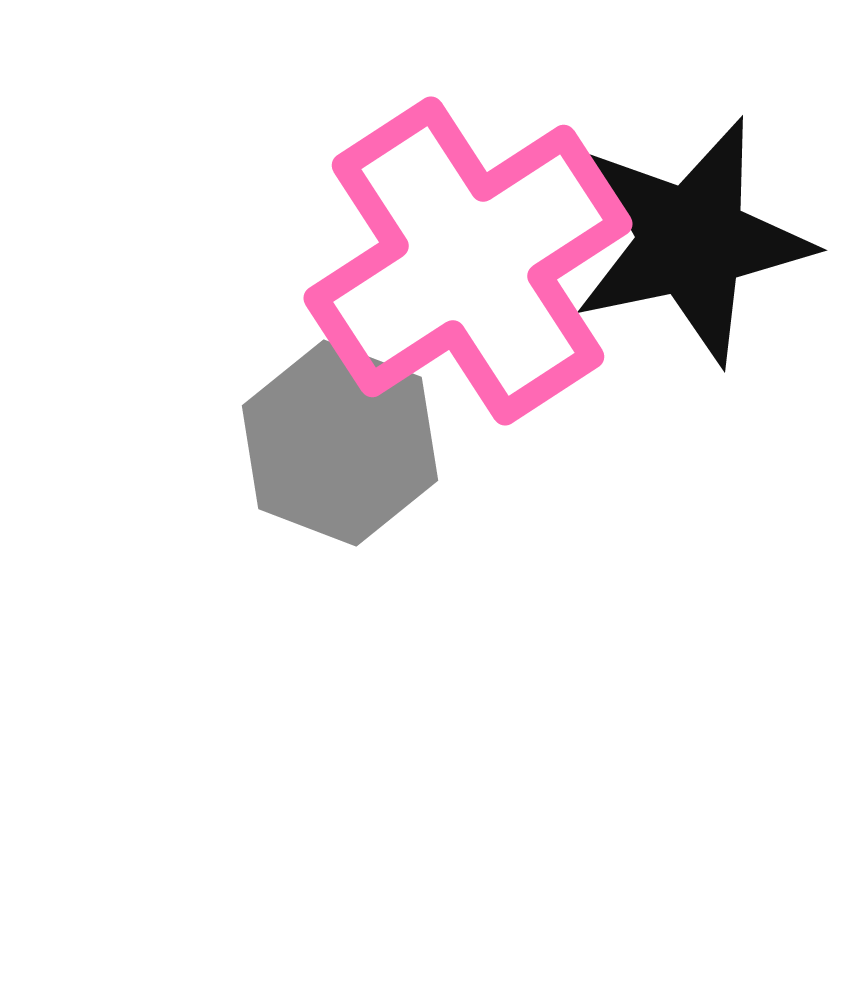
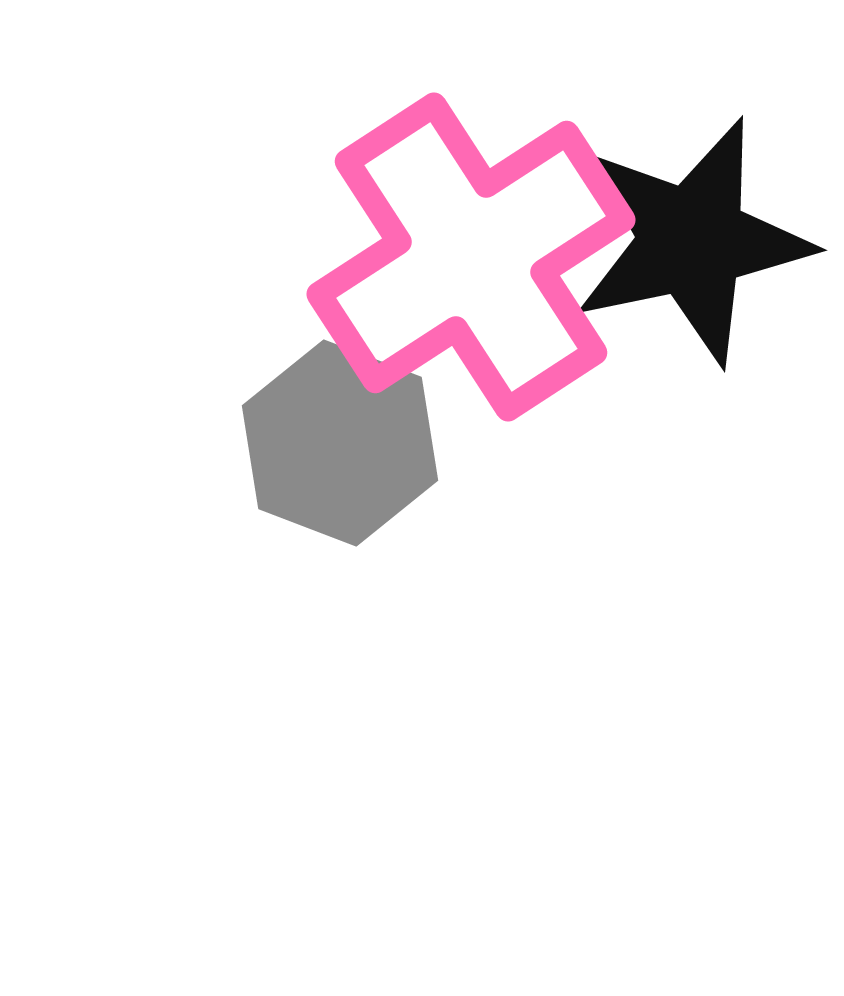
pink cross: moved 3 px right, 4 px up
